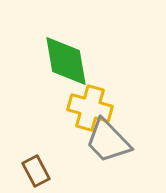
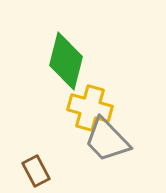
green diamond: rotated 24 degrees clockwise
gray trapezoid: moved 1 px left, 1 px up
